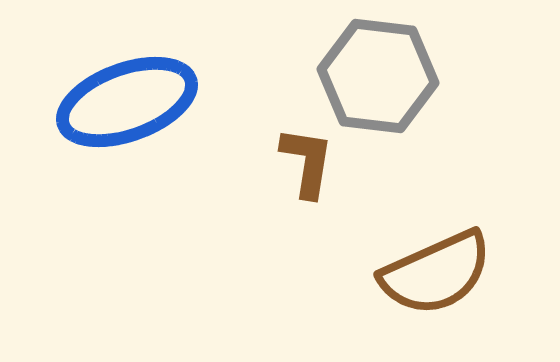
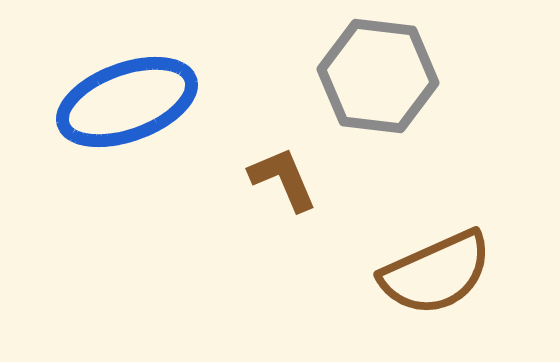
brown L-shape: moved 24 px left, 17 px down; rotated 32 degrees counterclockwise
